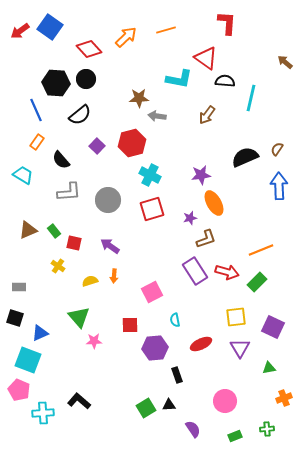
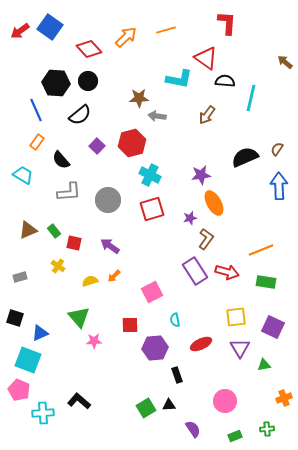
black circle at (86, 79): moved 2 px right, 2 px down
brown L-shape at (206, 239): rotated 35 degrees counterclockwise
orange arrow at (114, 276): rotated 40 degrees clockwise
green rectangle at (257, 282): moved 9 px right; rotated 54 degrees clockwise
gray rectangle at (19, 287): moved 1 px right, 10 px up; rotated 16 degrees counterclockwise
green triangle at (269, 368): moved 5 px left, 3 px up
